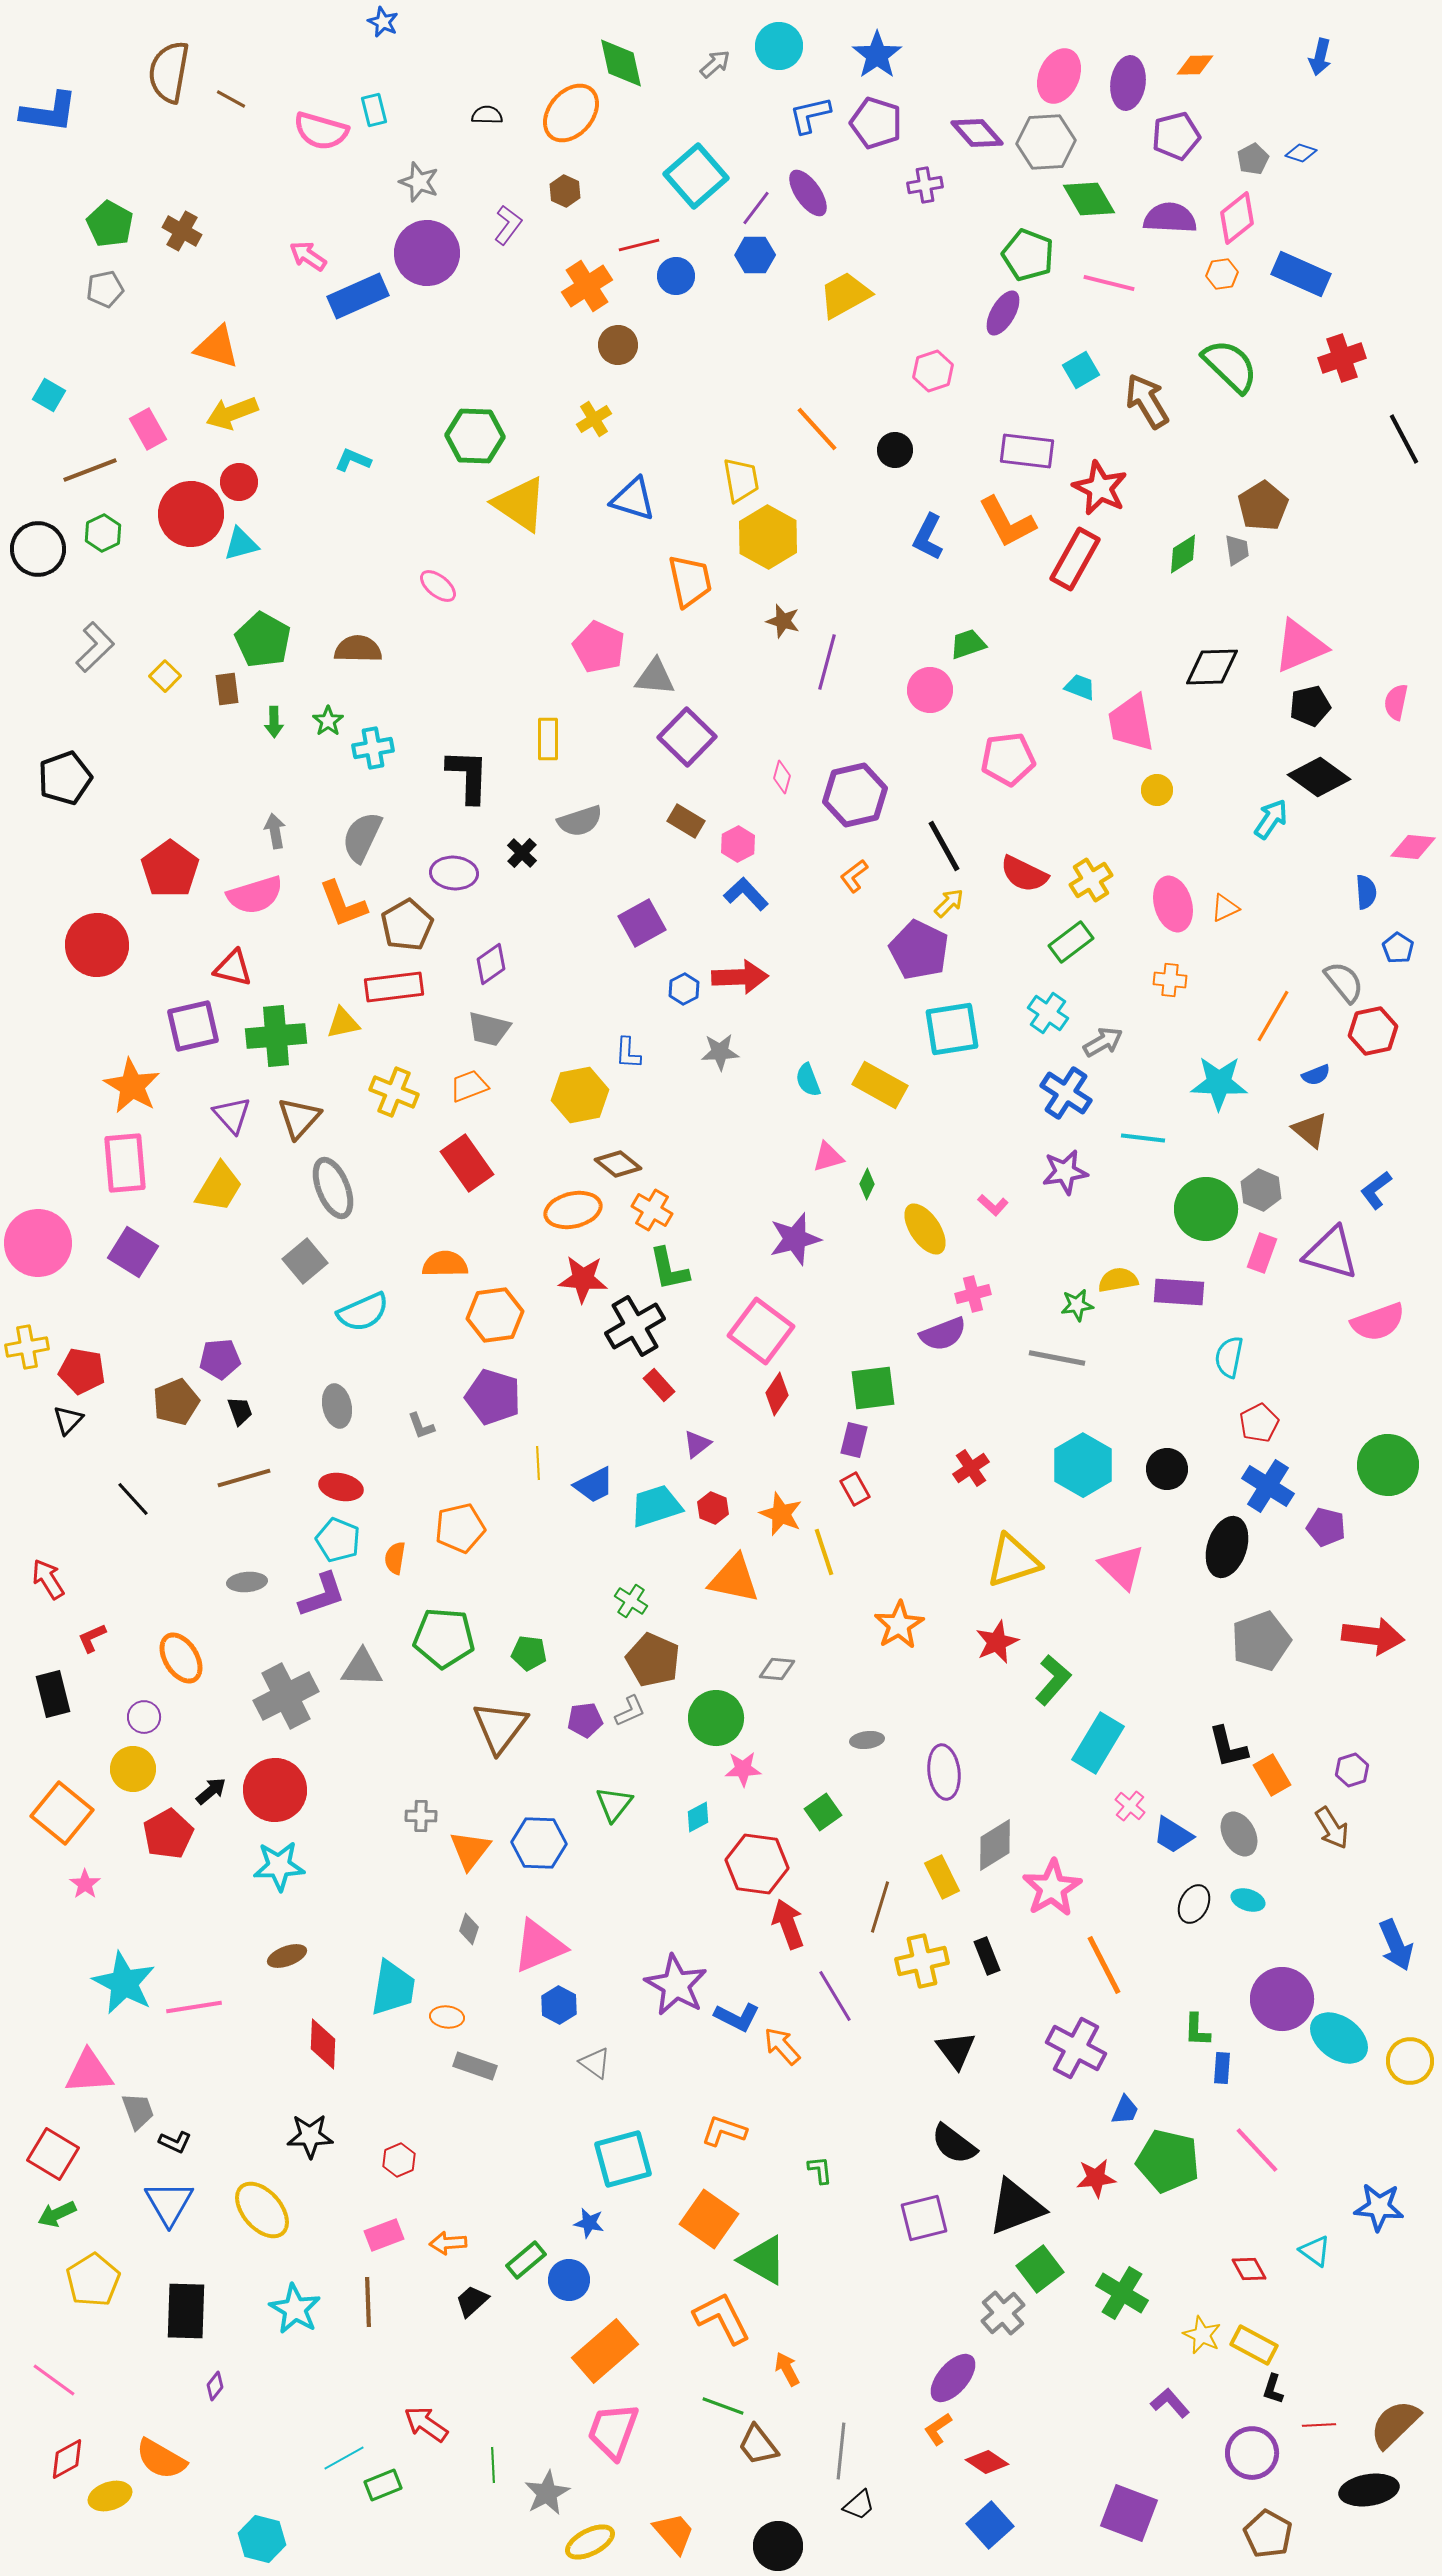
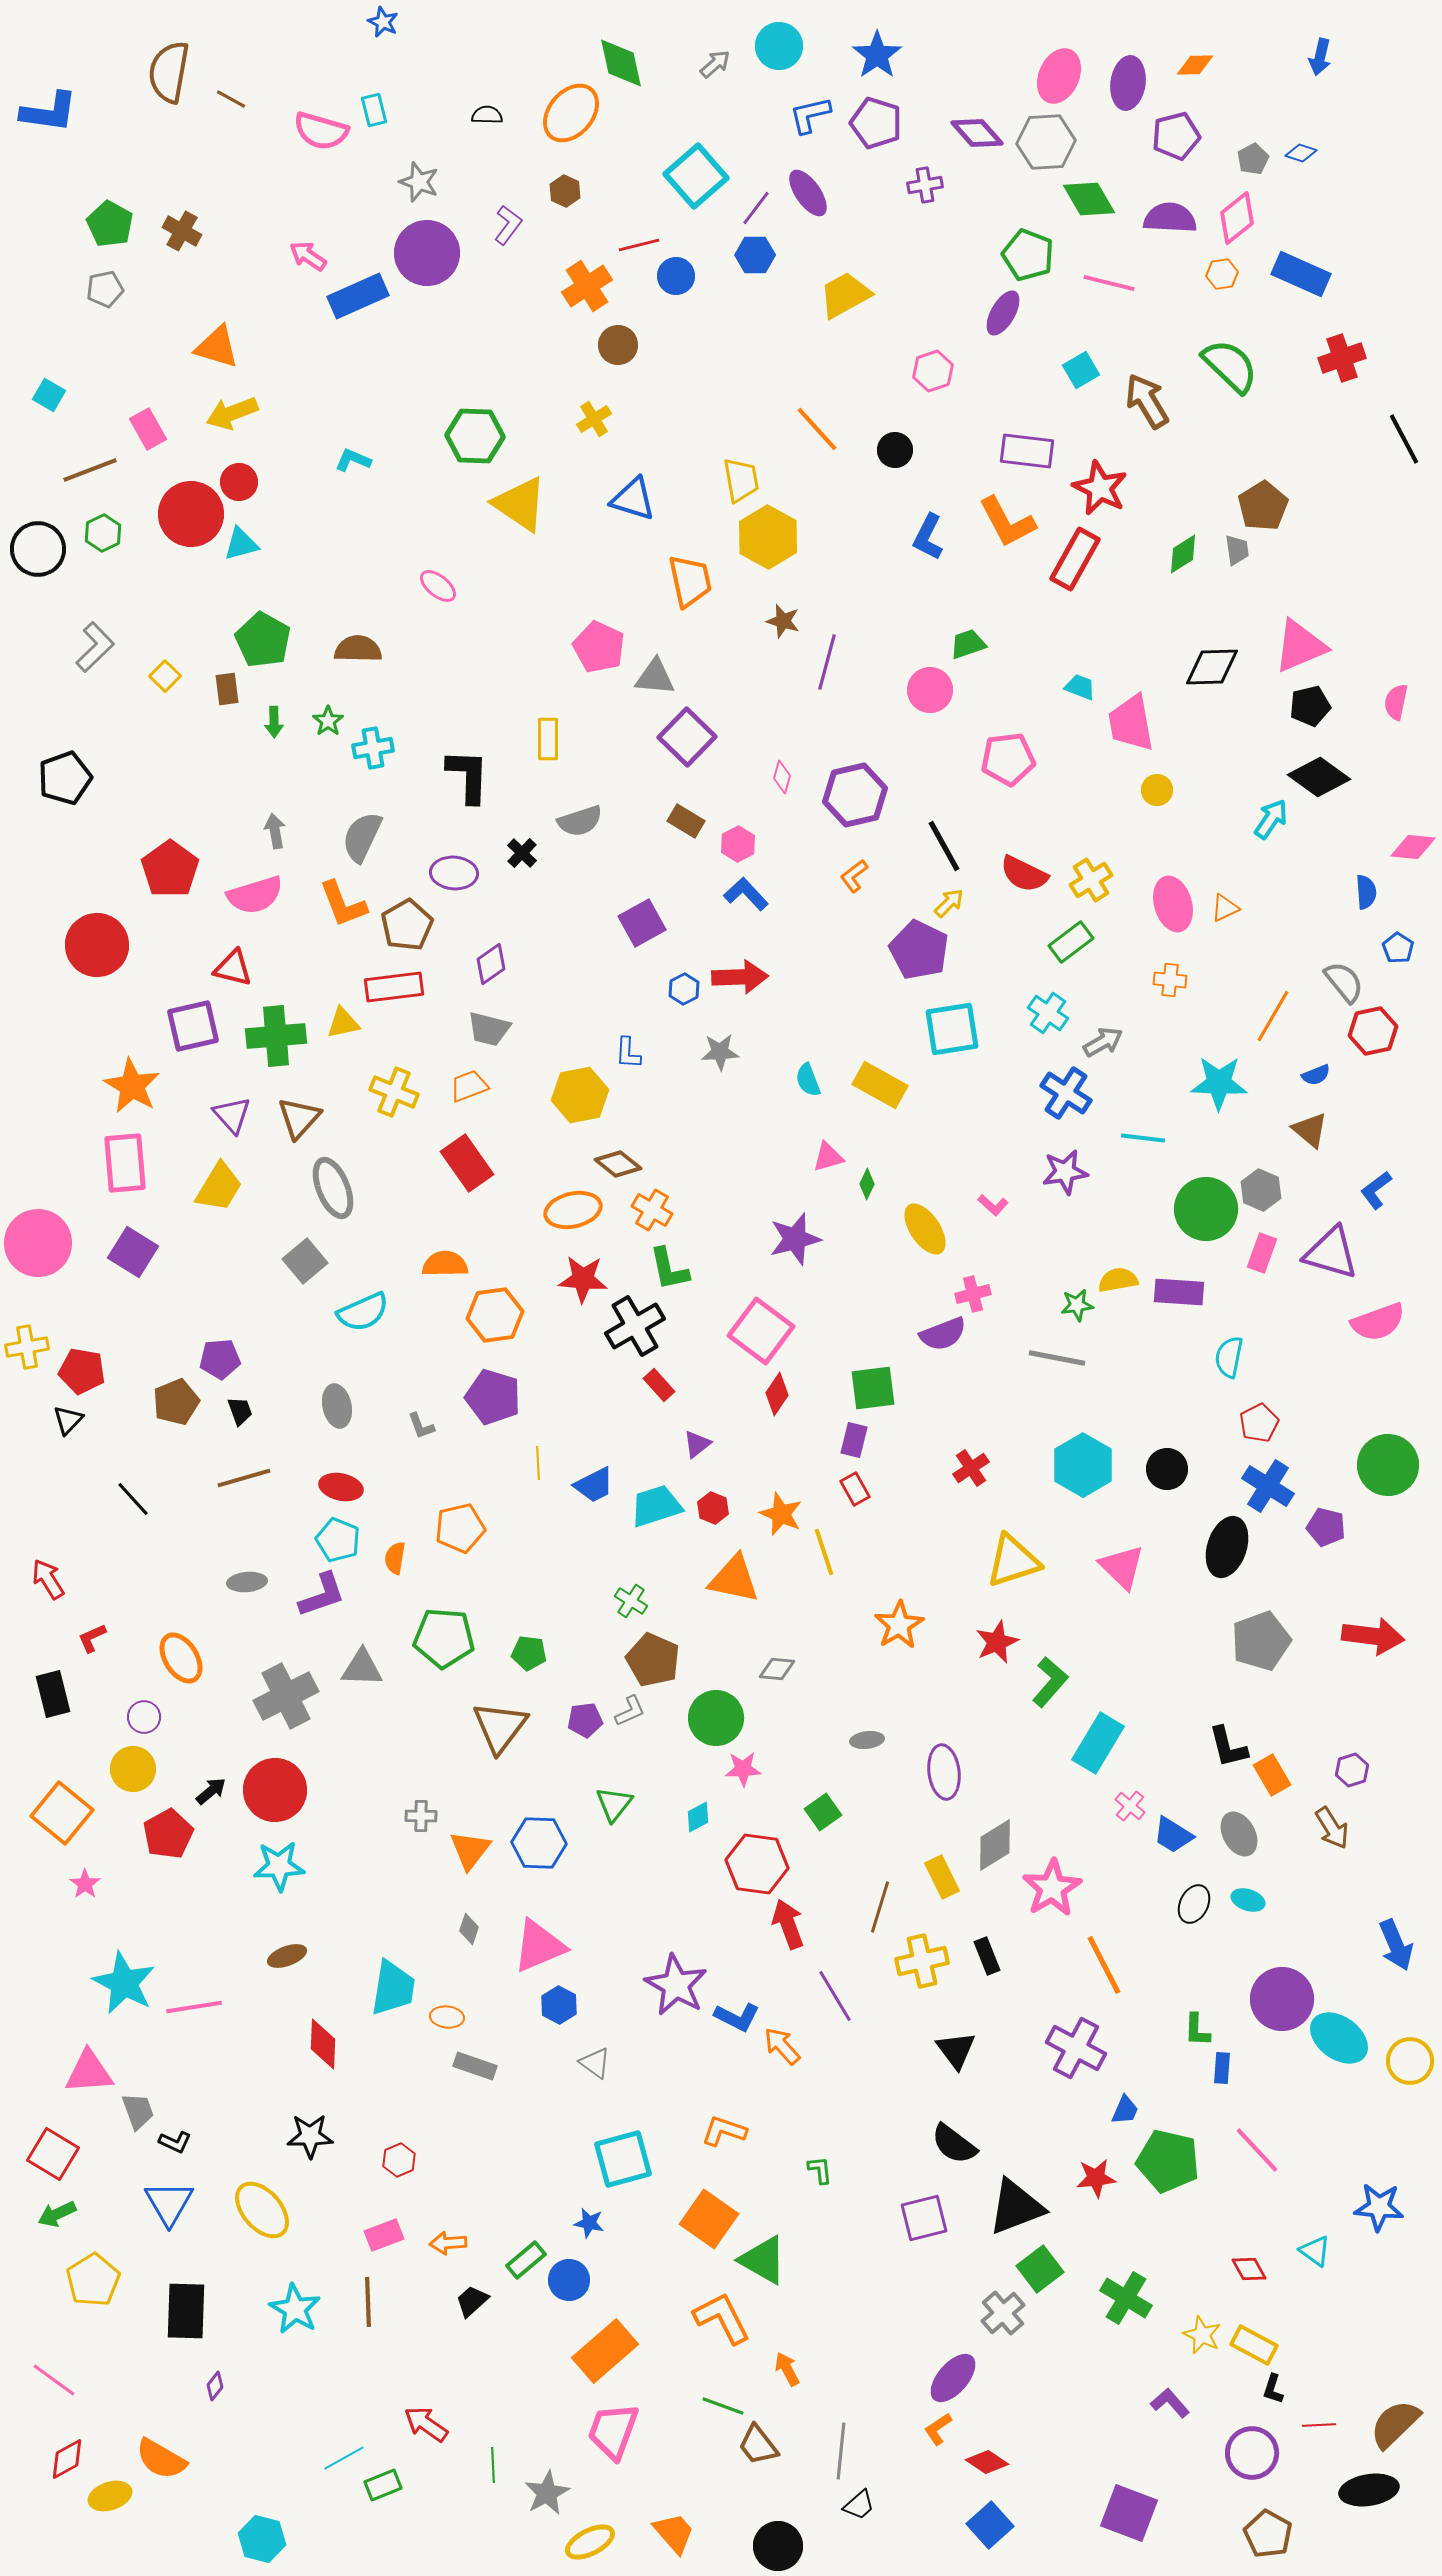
green L-shape at (1053, 1680): moved 3 px left, 2 px down
green cross at (1122, 2293): moved 4 px right, 5 px down
